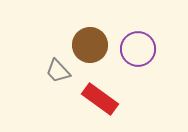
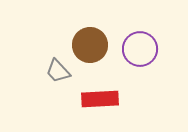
purple circle: moved 2 px right
red rectangle: rotated 39 degrees counterclockwise
